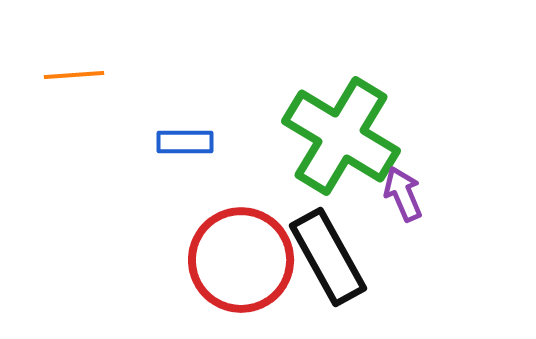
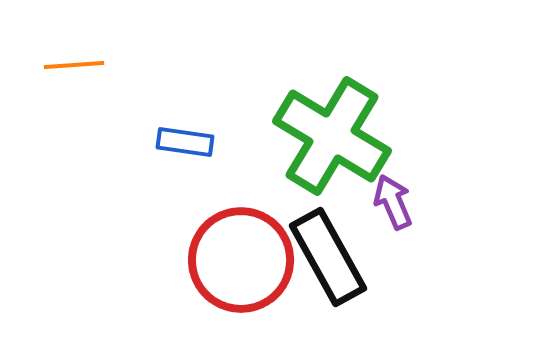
orange line: moved 10 px up
green cross: moved 9 px left
blue rectangle: rotated 8 degrees clockwise
purple arrow: moved 10 px left, 8 px down
